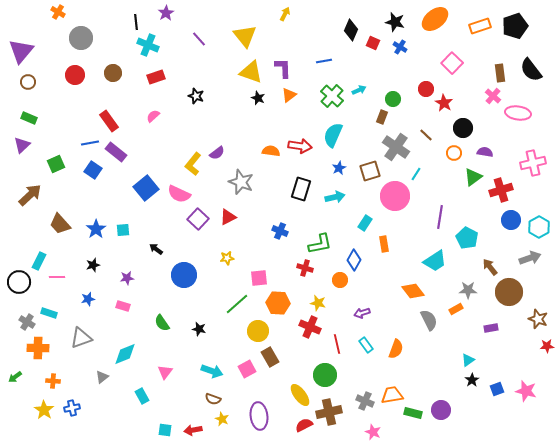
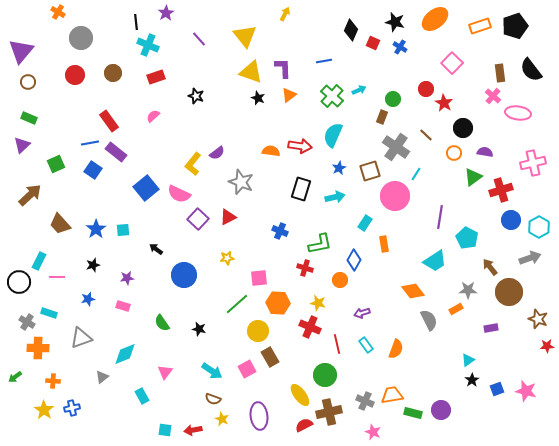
cyan arrow at (212, 371): rotated 15 degrees clockwise
